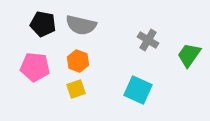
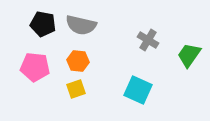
orange hexagon: rotated 15 degrees counterclockwise
